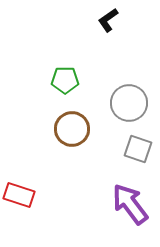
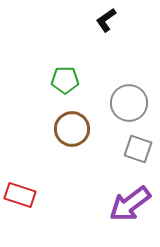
black L-shape: moved 2 px left
red rectangle: moved 1 px right
purple arrow: rotated 90 degrees counterclockwise
